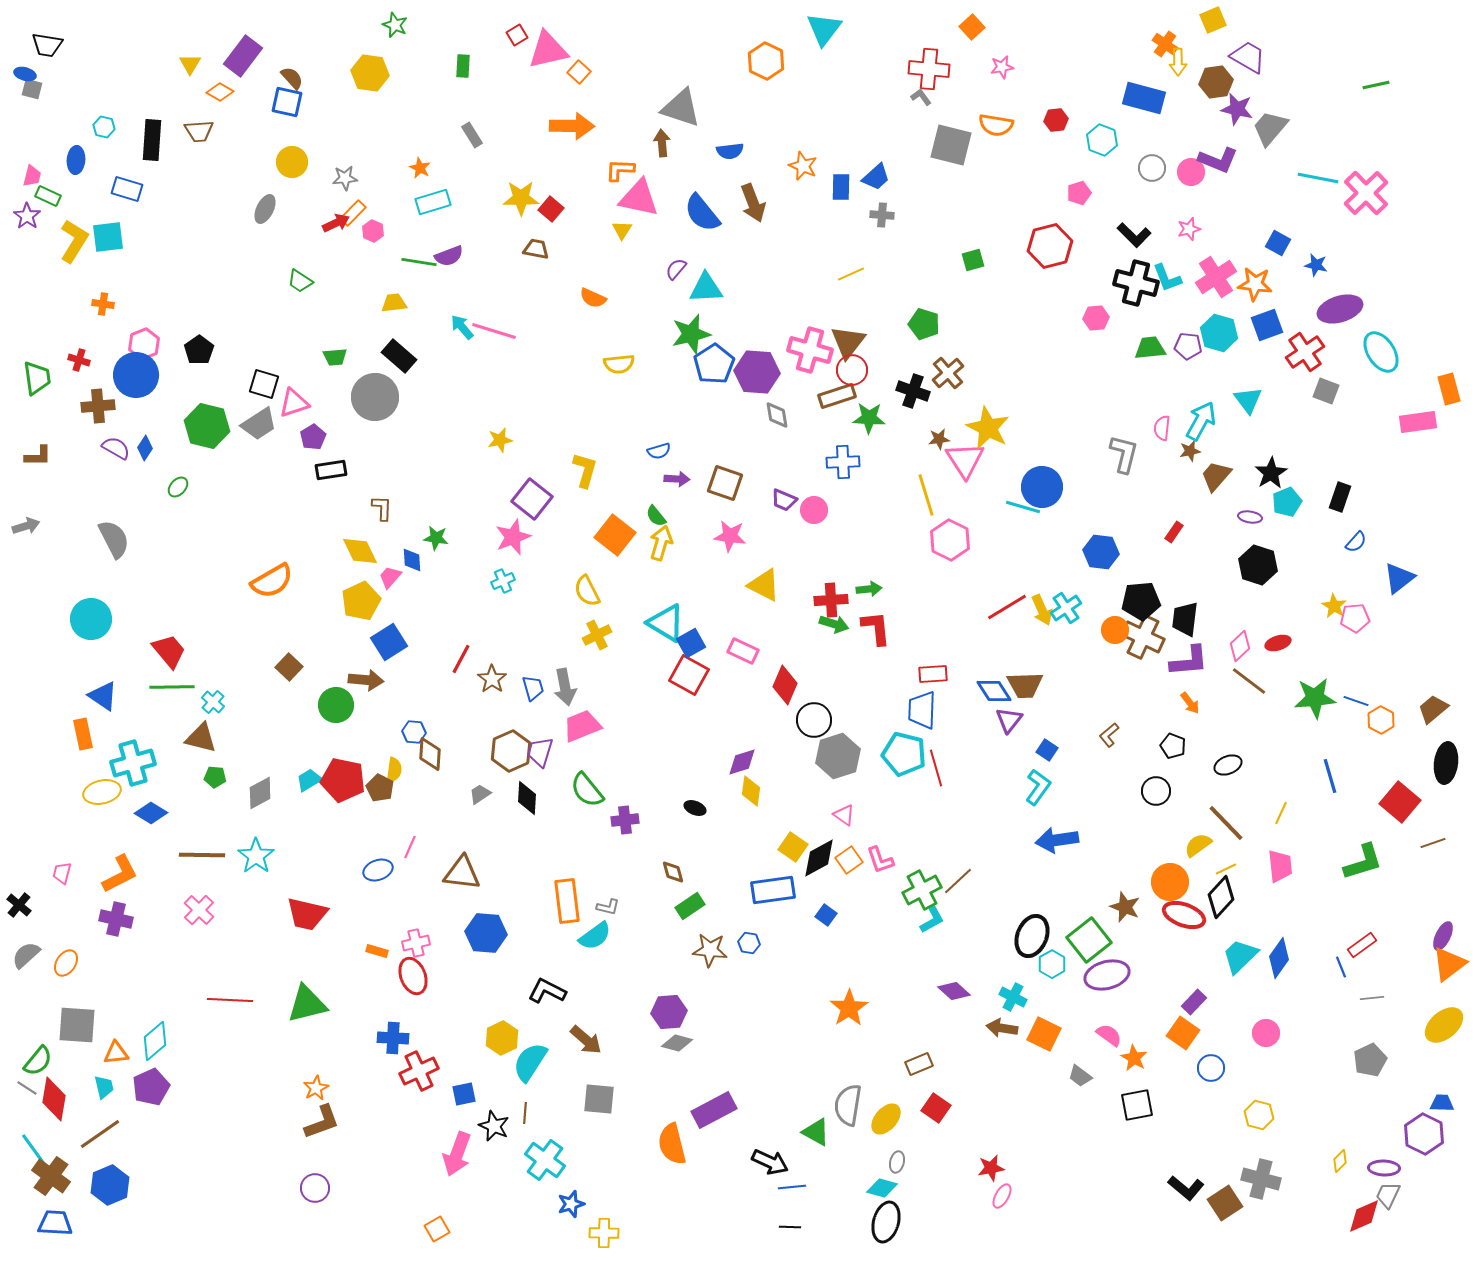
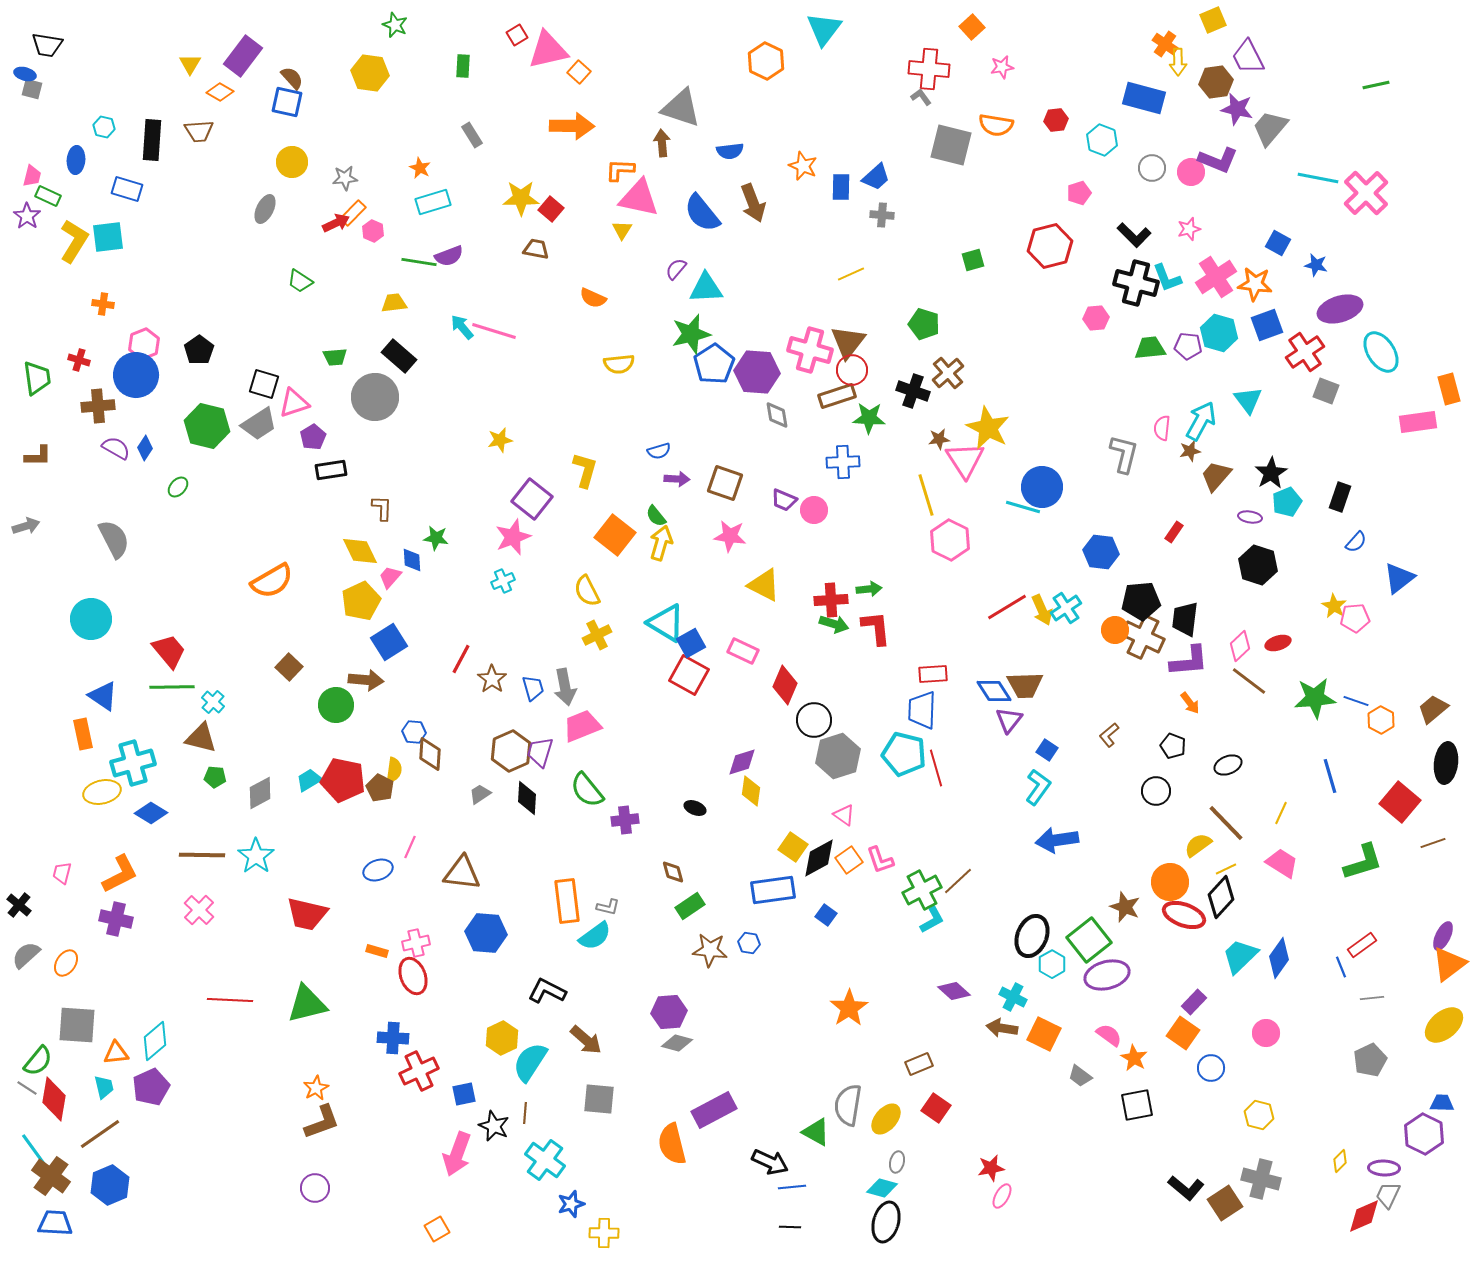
purple trapezoid at (1248, 57): rotated 147 degrees counterclockwise
pink trapezoid at (1280, 866): moved 2 px right, 3 px up; rotated 52 degrees counterclockwise
